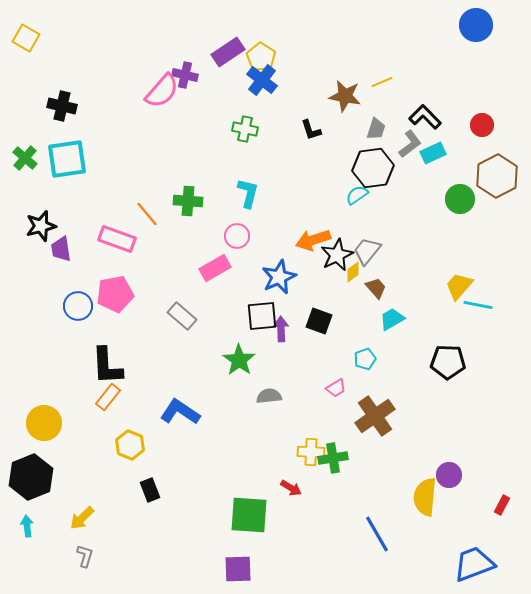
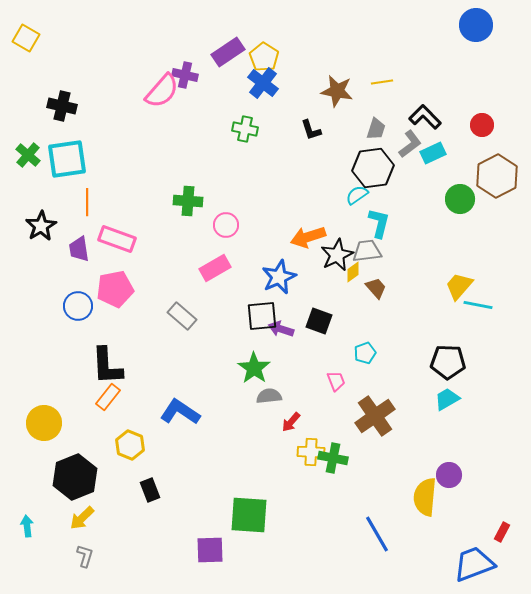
yellow pentagon at (261, 57): moved 3 px right
blue cross at (262, 80): moved 1 px right, 3 px down
yellow line at (382, 82): rotated 15 degrees clockwise
brown star at (345, 96): moved 8 px left, 5 px up
green cross at (25, 158): moved 3 px right, 3 px up
cyan L-shape at (248, 193): moved 131 px right, 30 px down
orange line at (147, 214): moved 60 px left, 12 px up; rotated 40 degrees clockwise
black star at (41, 226): rotated 16 degrees counterclockwise
pink circle at (237, 236): moved 11 px left, 11 px up
orange arrow at (313, 240): moved 5 px left, 3 px up
purple trapezoid at (61, 249): moved 18 px right
gray trapezoid at (367, 251): rotated 44 degrees clockwise
pink pentagon at (115, 294): moved 5 px up
cyan trapezoid at (392, 319): moved 55 px right, 80 px down
purple arrow at (281, 329): rotated 70 degrees counterclockwise
cyan pentagon at (365, 359): moved 6 px up
green star at (239, 360): moved 15 px right, 8 px down
pink trapezoid at (336, 388): moved 7 px up; rotated 80 degrees counterclockwise
green cross at (333, 458): rotated 20 degrees clockwise
black hexagon at (31, 477): moved 44 px right
red arrow at (291, 488): moved 66 px up; rotated 100 degrees clockwise
red rectangle at (502, 505): moved 27 px down
purple square at (238, 569): moved 28 px left, 19 px up
